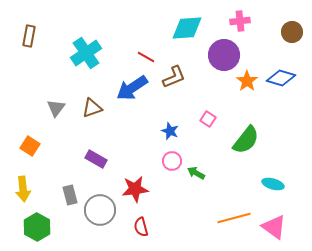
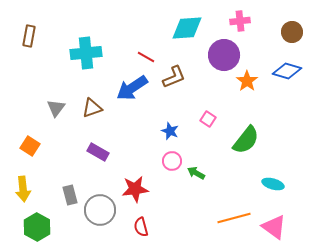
cyan cross: rotated 28 degrees clockwise
blue diamond: moved 6 px right, 7 px up
purple rectangle: moved 2 px right, 7 px up
